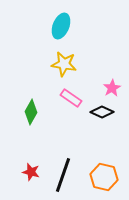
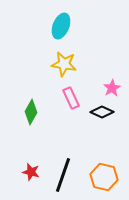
pink rectangle: rotated 30 degrees clockwise
